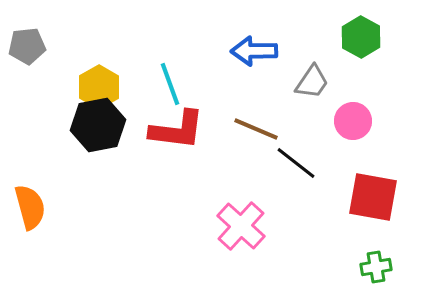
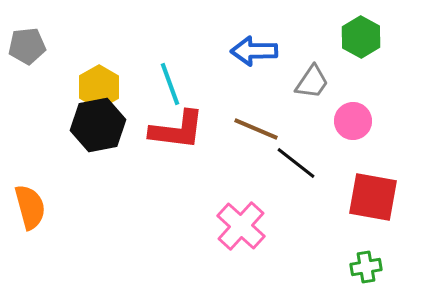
green cross: moved 10 px left
